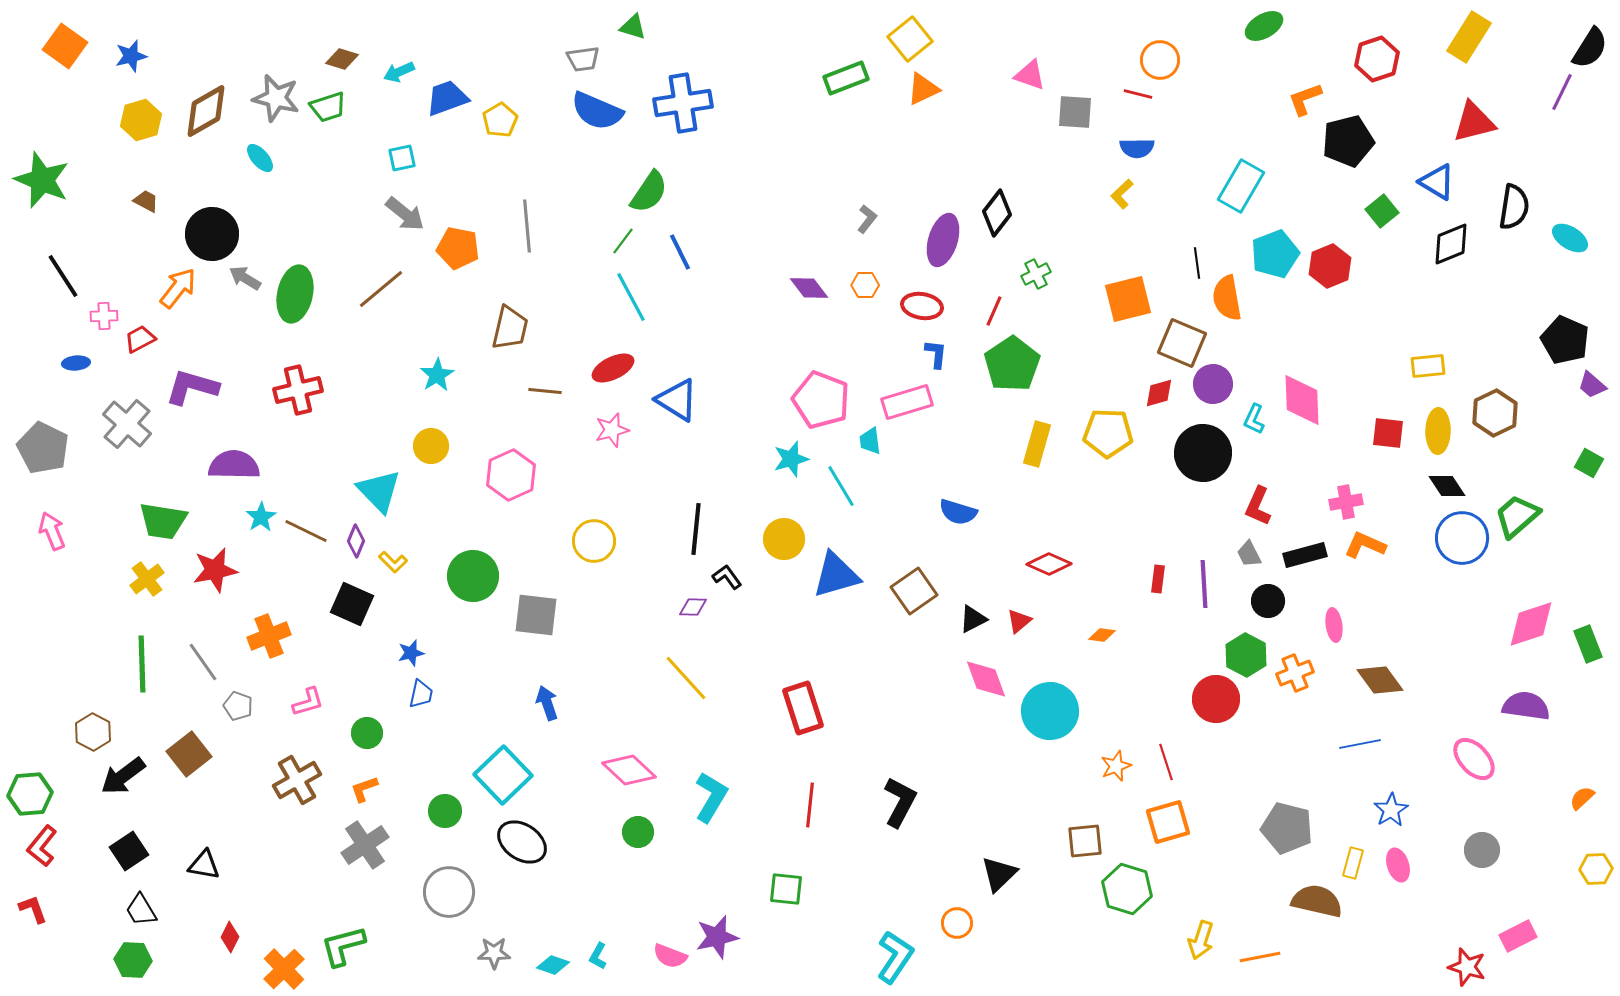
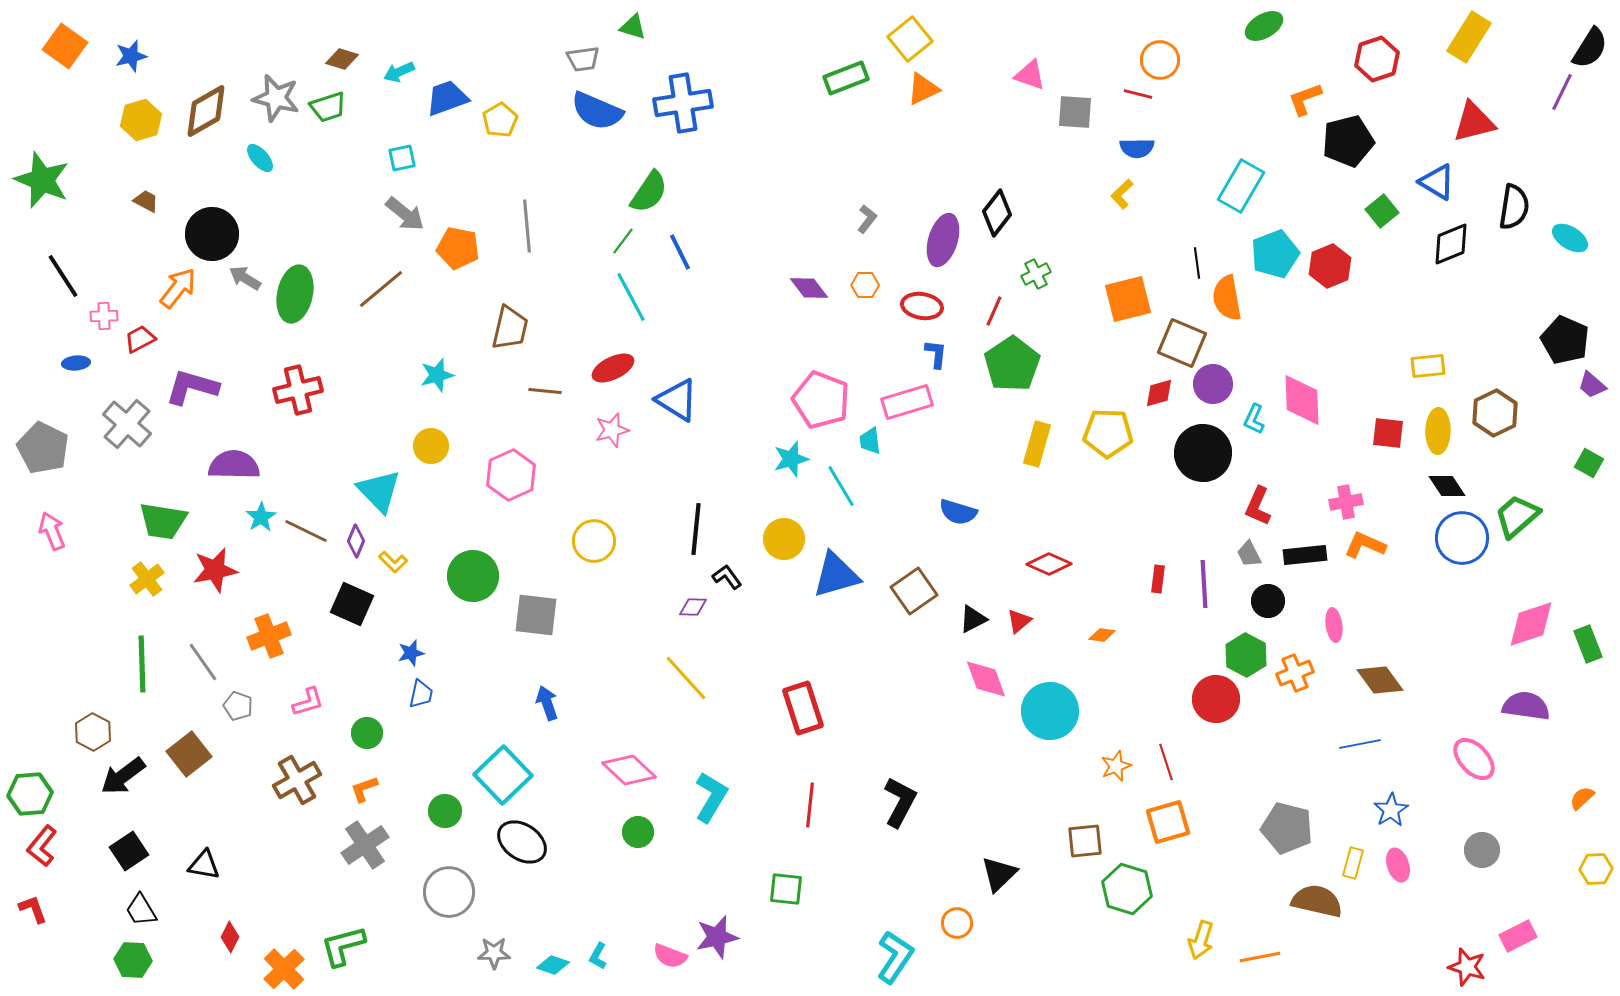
cyan star at (437, 375): rotated 16 degrees clockwise
black rectangle at (1305, 555): rotated 9 degrees clockwise
